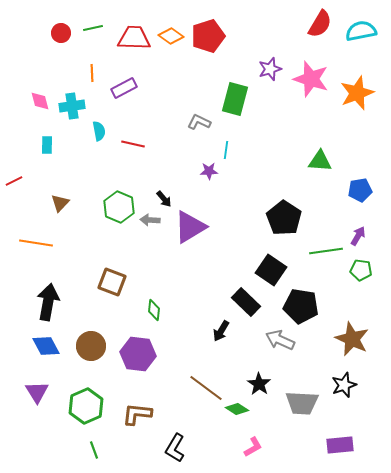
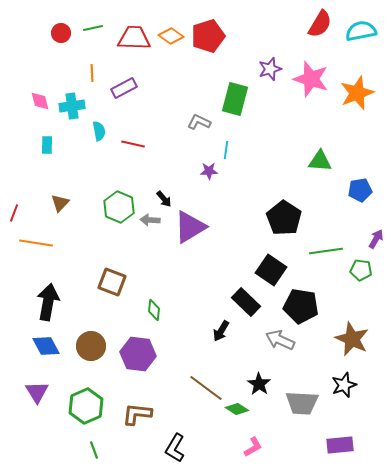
red line at (14, 181): moved 32 px down; rotated 42 degrees counterclockwise
purple arrow at (358, 236): moved 18 px right, 3 px down
